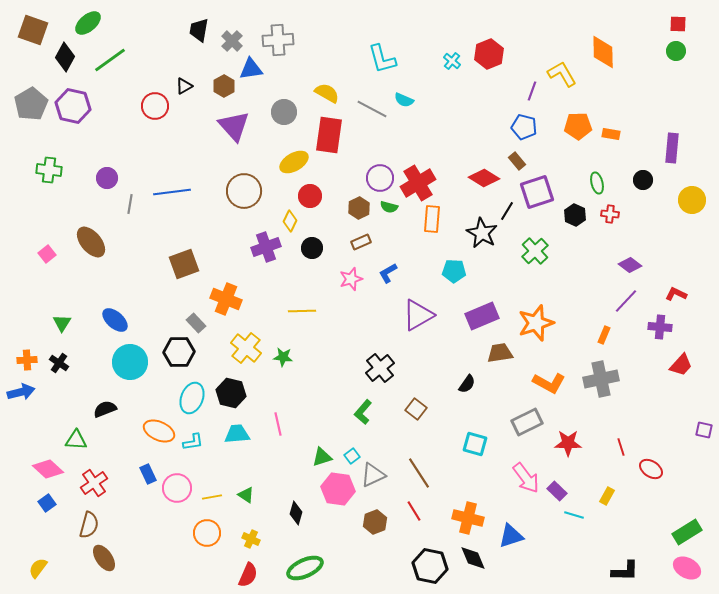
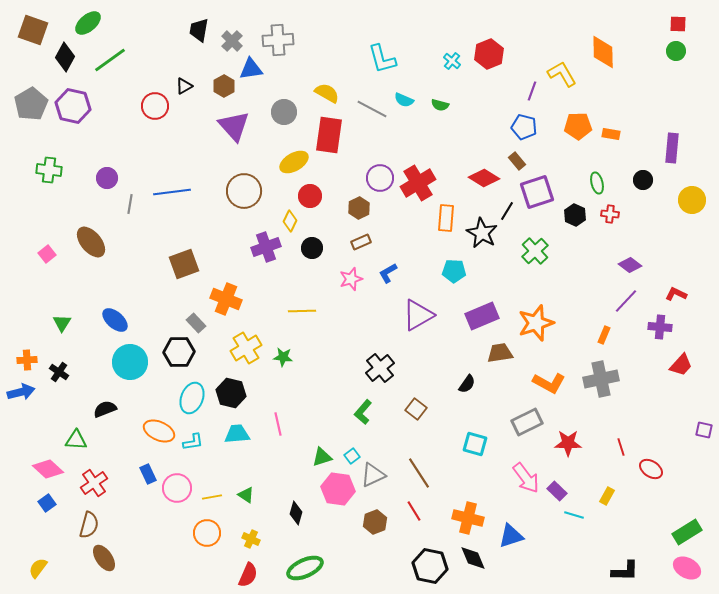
green semicircle at (389, 207): moved 51 px right, 102 px up
orange rectangle at (432, 219): moved 14 px right, 1 px up
yellow cross at (246, 348): rotated 20 degrees clockwise
black cross at (59, 363): moved 9 px down
